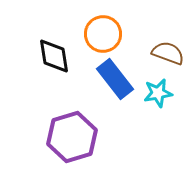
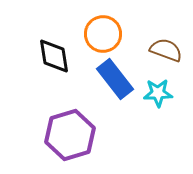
brown semicircle: moved 2 px left, 3 px up
cyan star: rotated 8 degrees clockwise
purple hexagon: moved 2 px left, 2 px up
